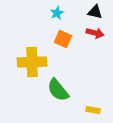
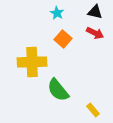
cyan star: rotated 16 degrees counterclockwise
red arrow: rotated 12 degrees clockwise
orange square: rotated 18 degrees clockwise
yellow rectangle: rotated 40 degrees clockwise
